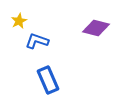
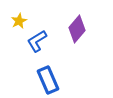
purple diamond: moved 19 px left, 1 px down; rotated 64 degrees counterclockwise
blue L-shape: rotated 50 degrees counterclockwise
